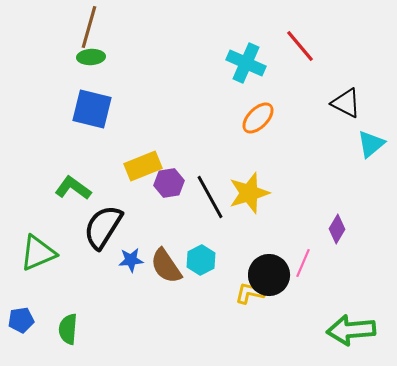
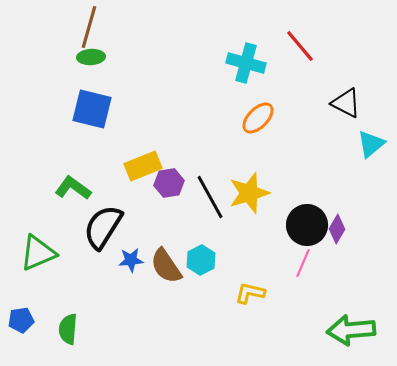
cyan cross: rotated 9 degrees counterclockwise
black circle: moved 38 px right, 50 px up
